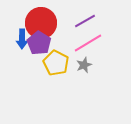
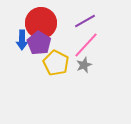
blue arrow: moved 1 px down
pink line: moved 2 px left, 2 px down; rotated 16 degrees counterclockwise
